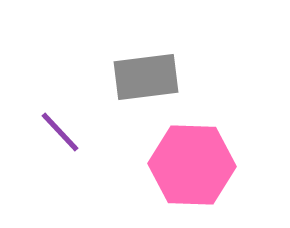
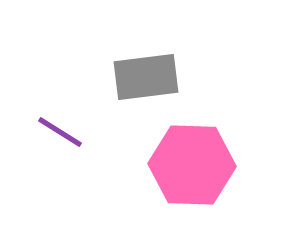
purple line: rotated 15 degrees counterclockwise
